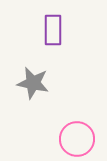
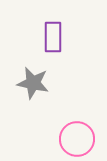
purple rectangle: moved 7 px down
